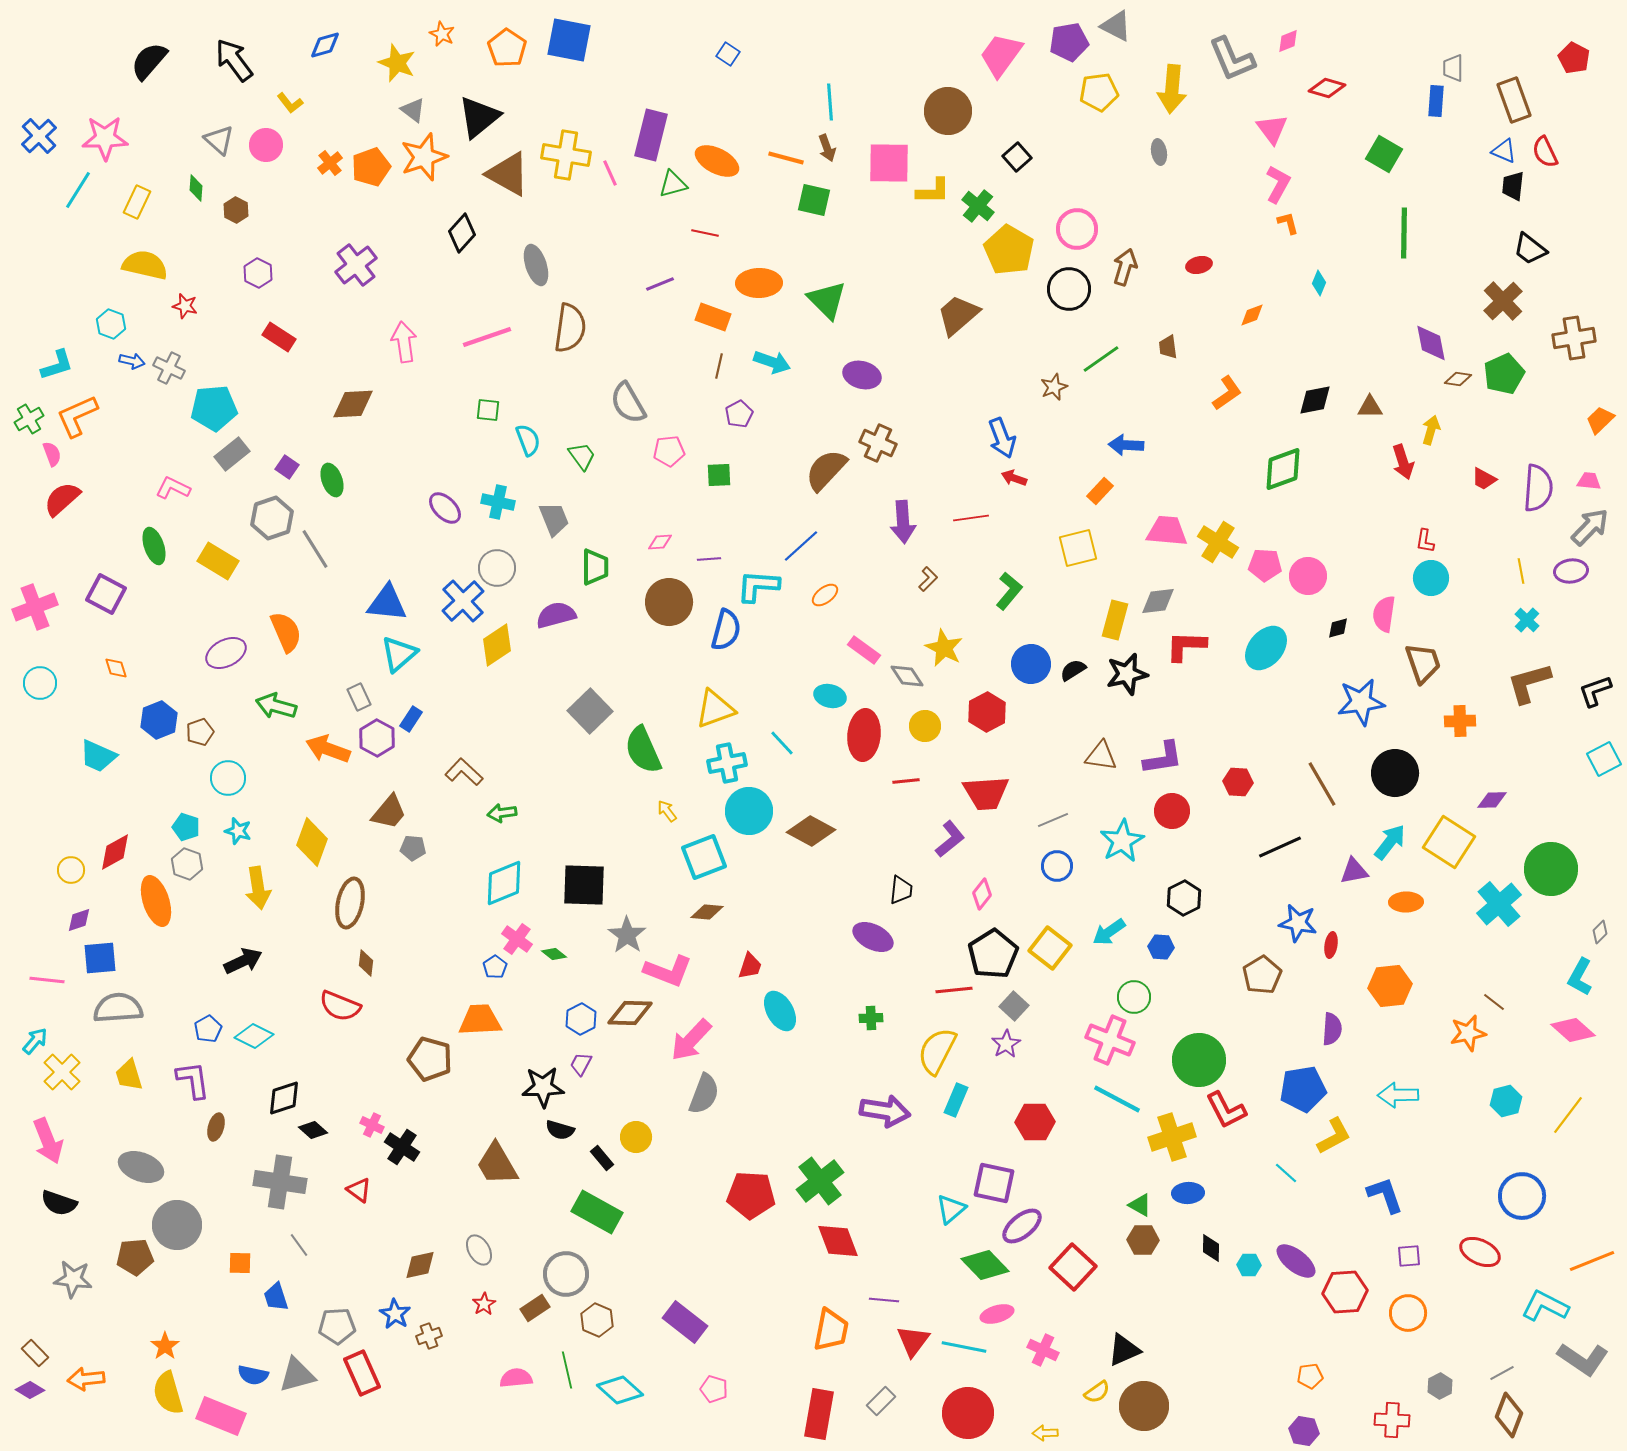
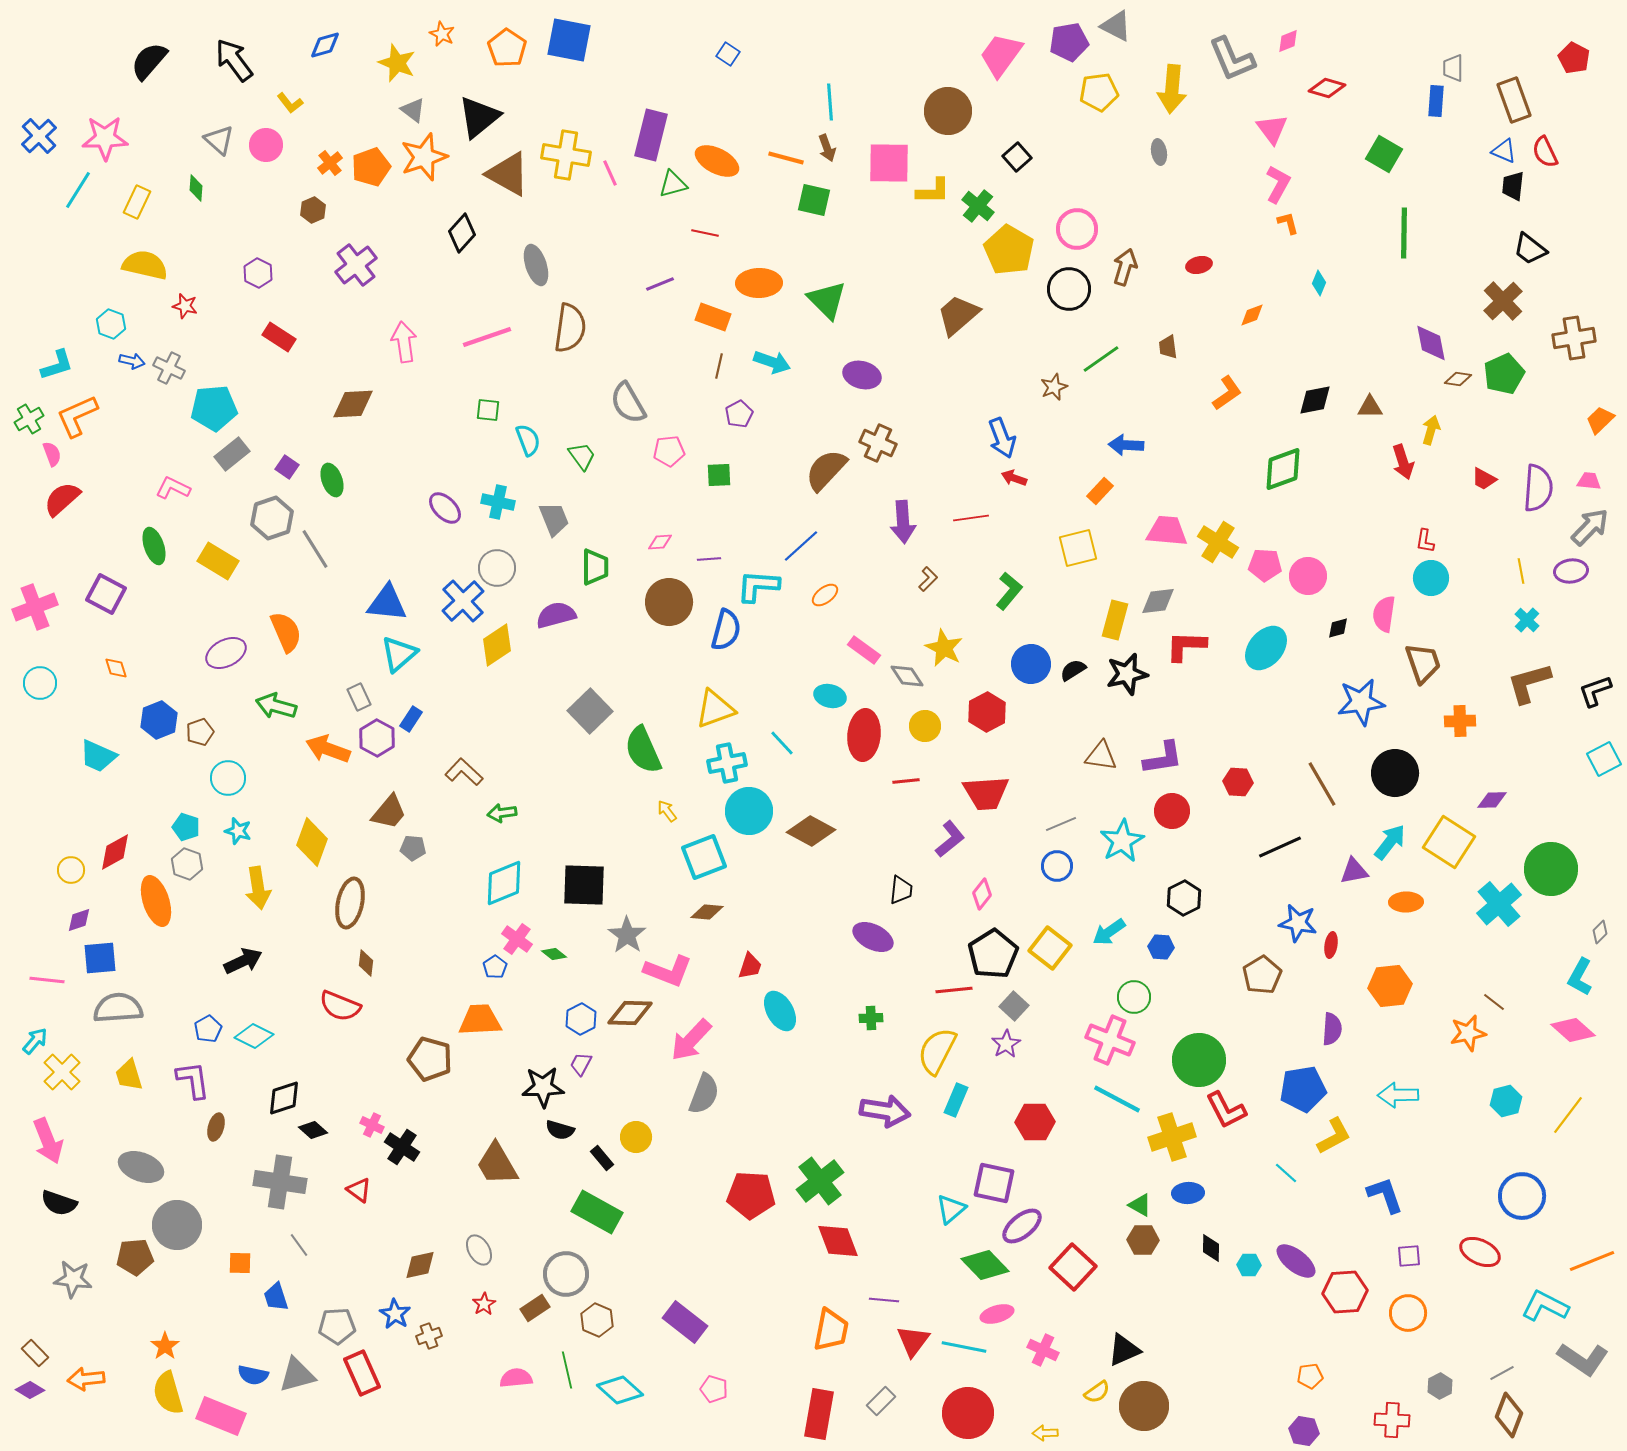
brown hexagon at (236, 210): moved 77 px right; rotated 10 degrees clockwise
gray line at (1053, 820): moved 8 px right, 4 px down
